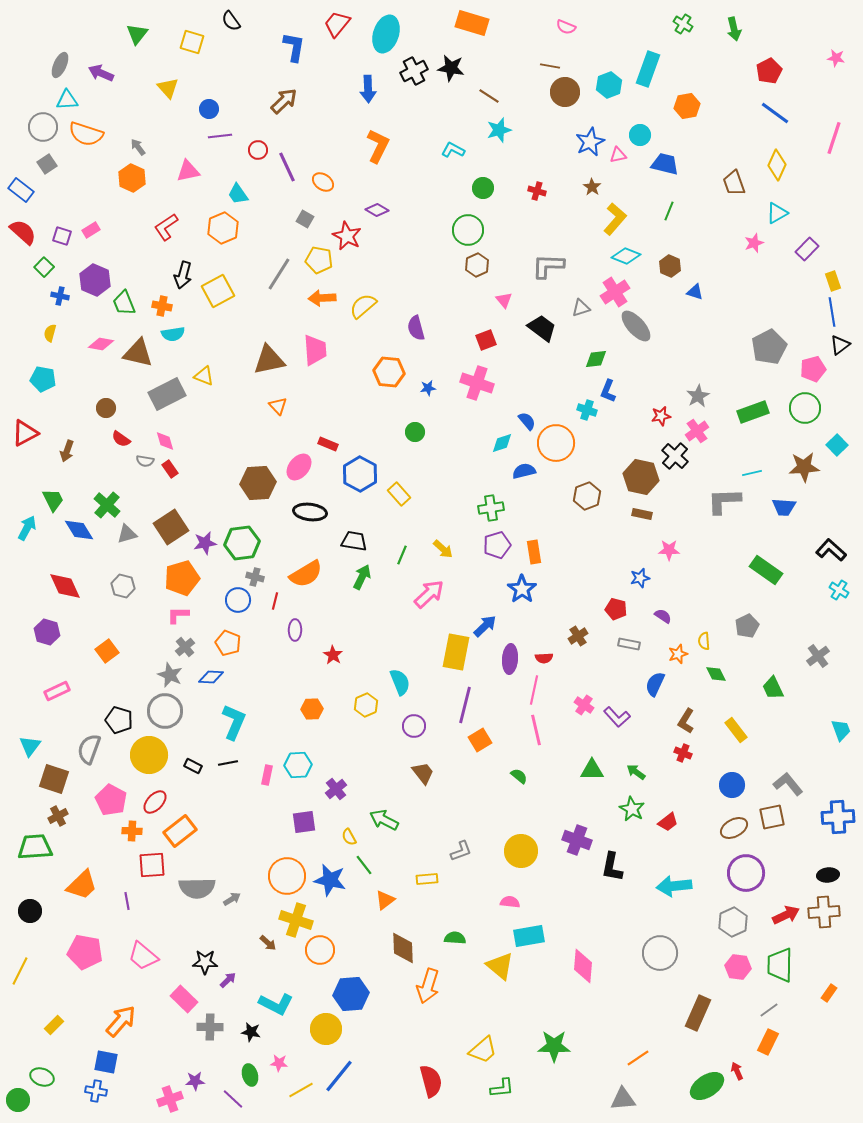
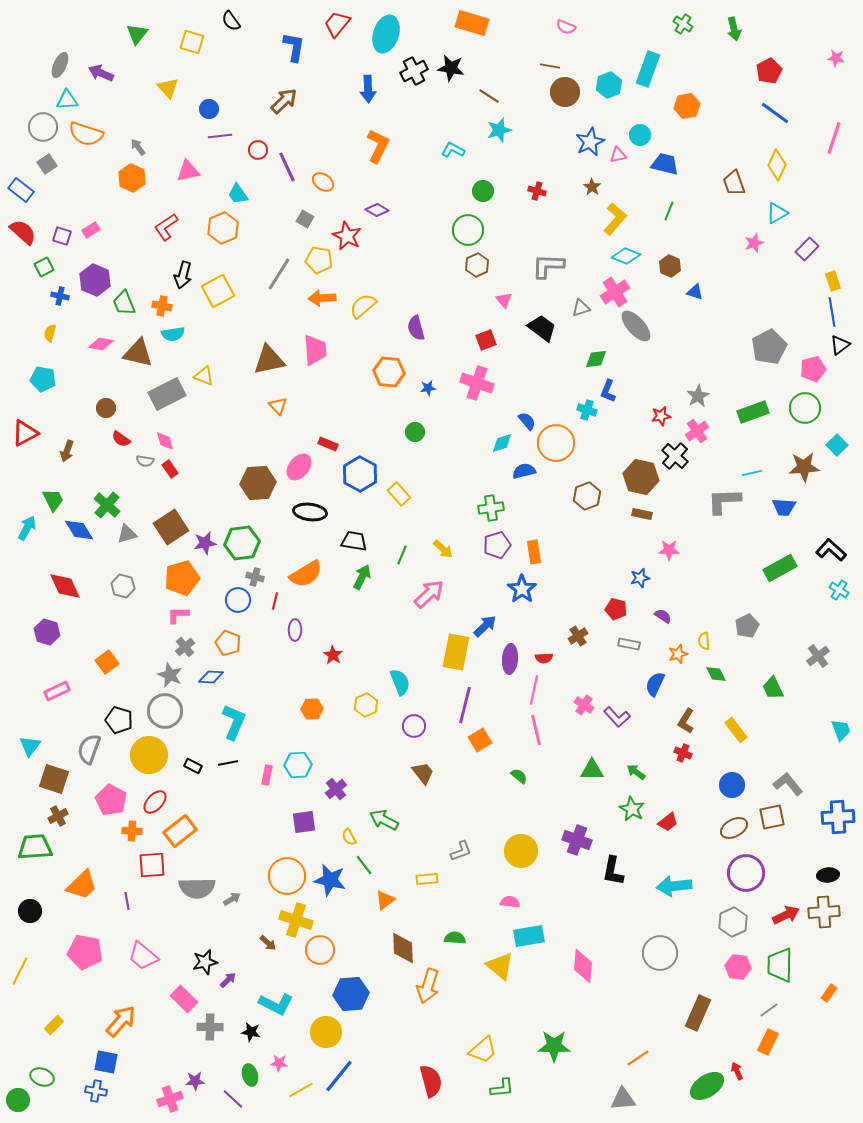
green circle at (483, 188): moved 3 px down
green square at (44, 267): rotated 18 degrees clockwise
green rectangle at (766, 570): moved 14 px right, 2 px up; rotated 64 degrees counterclockwise
orange square at (107, 651): moved 11 px down
black L-shape at (612, 867): moved 1 px right, 4 px down
black star at (205, 962): rotated 15 degrees counterclockwise
yellow circle at (326, 1029): moved 3 px down
